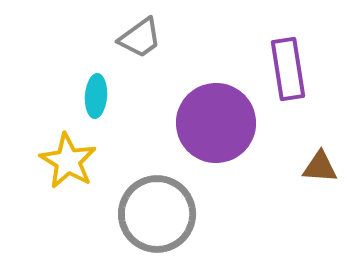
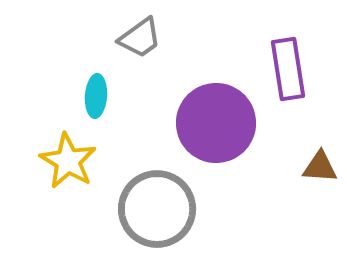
gray circle: moved 5 px up
